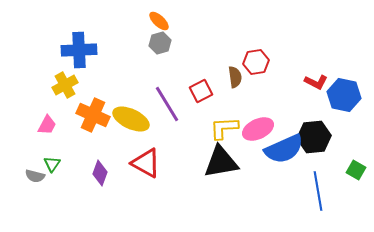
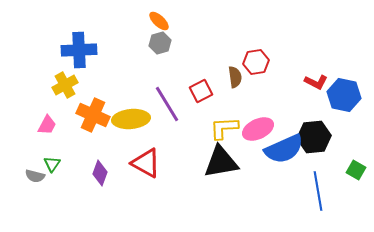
yellow ellipse: rotated 30 degrees counterclockwise
